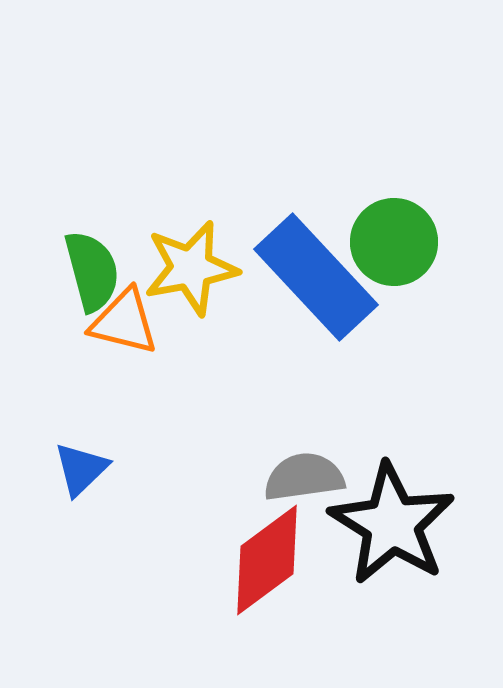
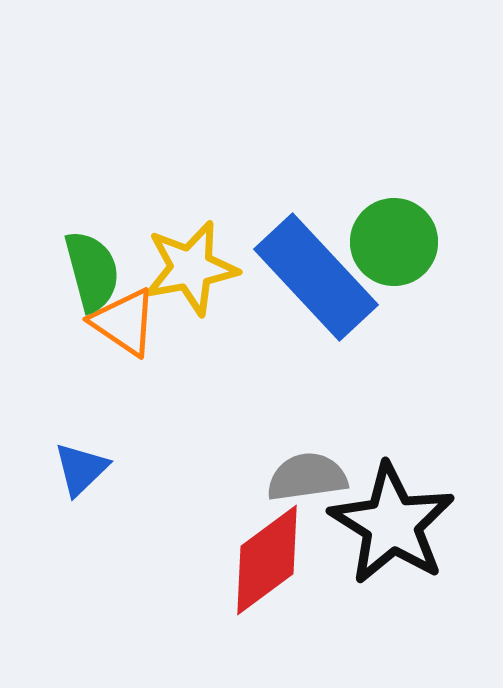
orange triangle: rotated 20 degrees clockwise
gray semicircle: moved 3 px right
